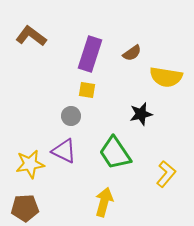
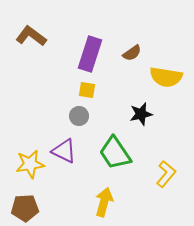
gray circle: moved 8 px right
